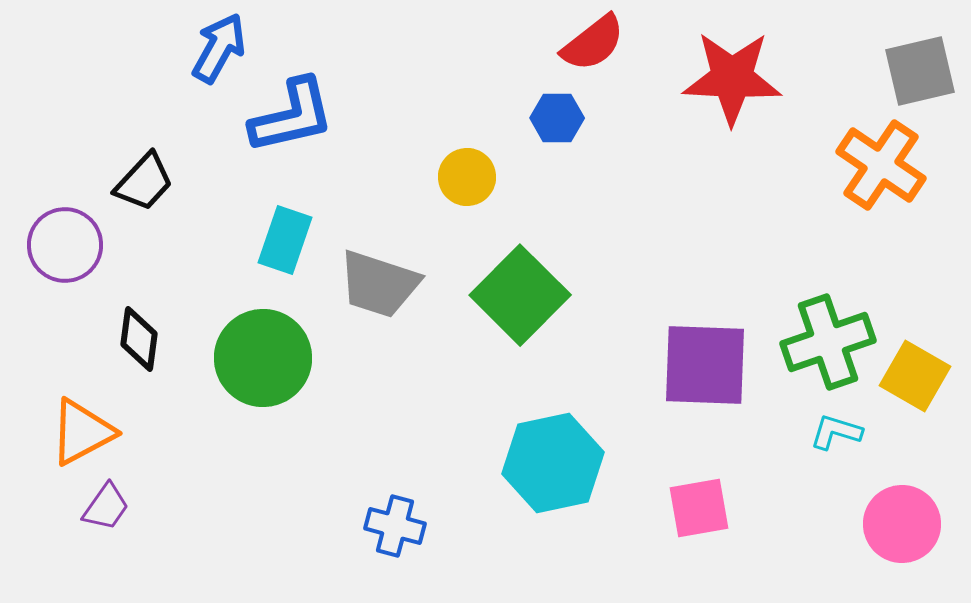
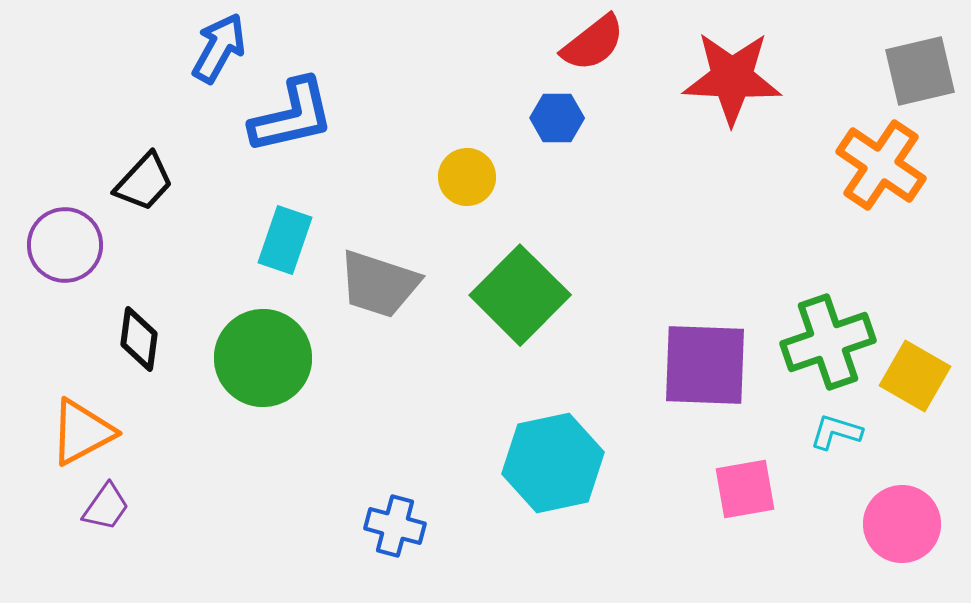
pink square: moved 46 px right, 19 px up
